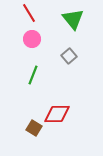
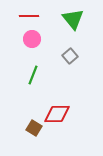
red line: moved 3 px down; rotated 60 degrees counterclockwise
gray square: moved 1 px right
